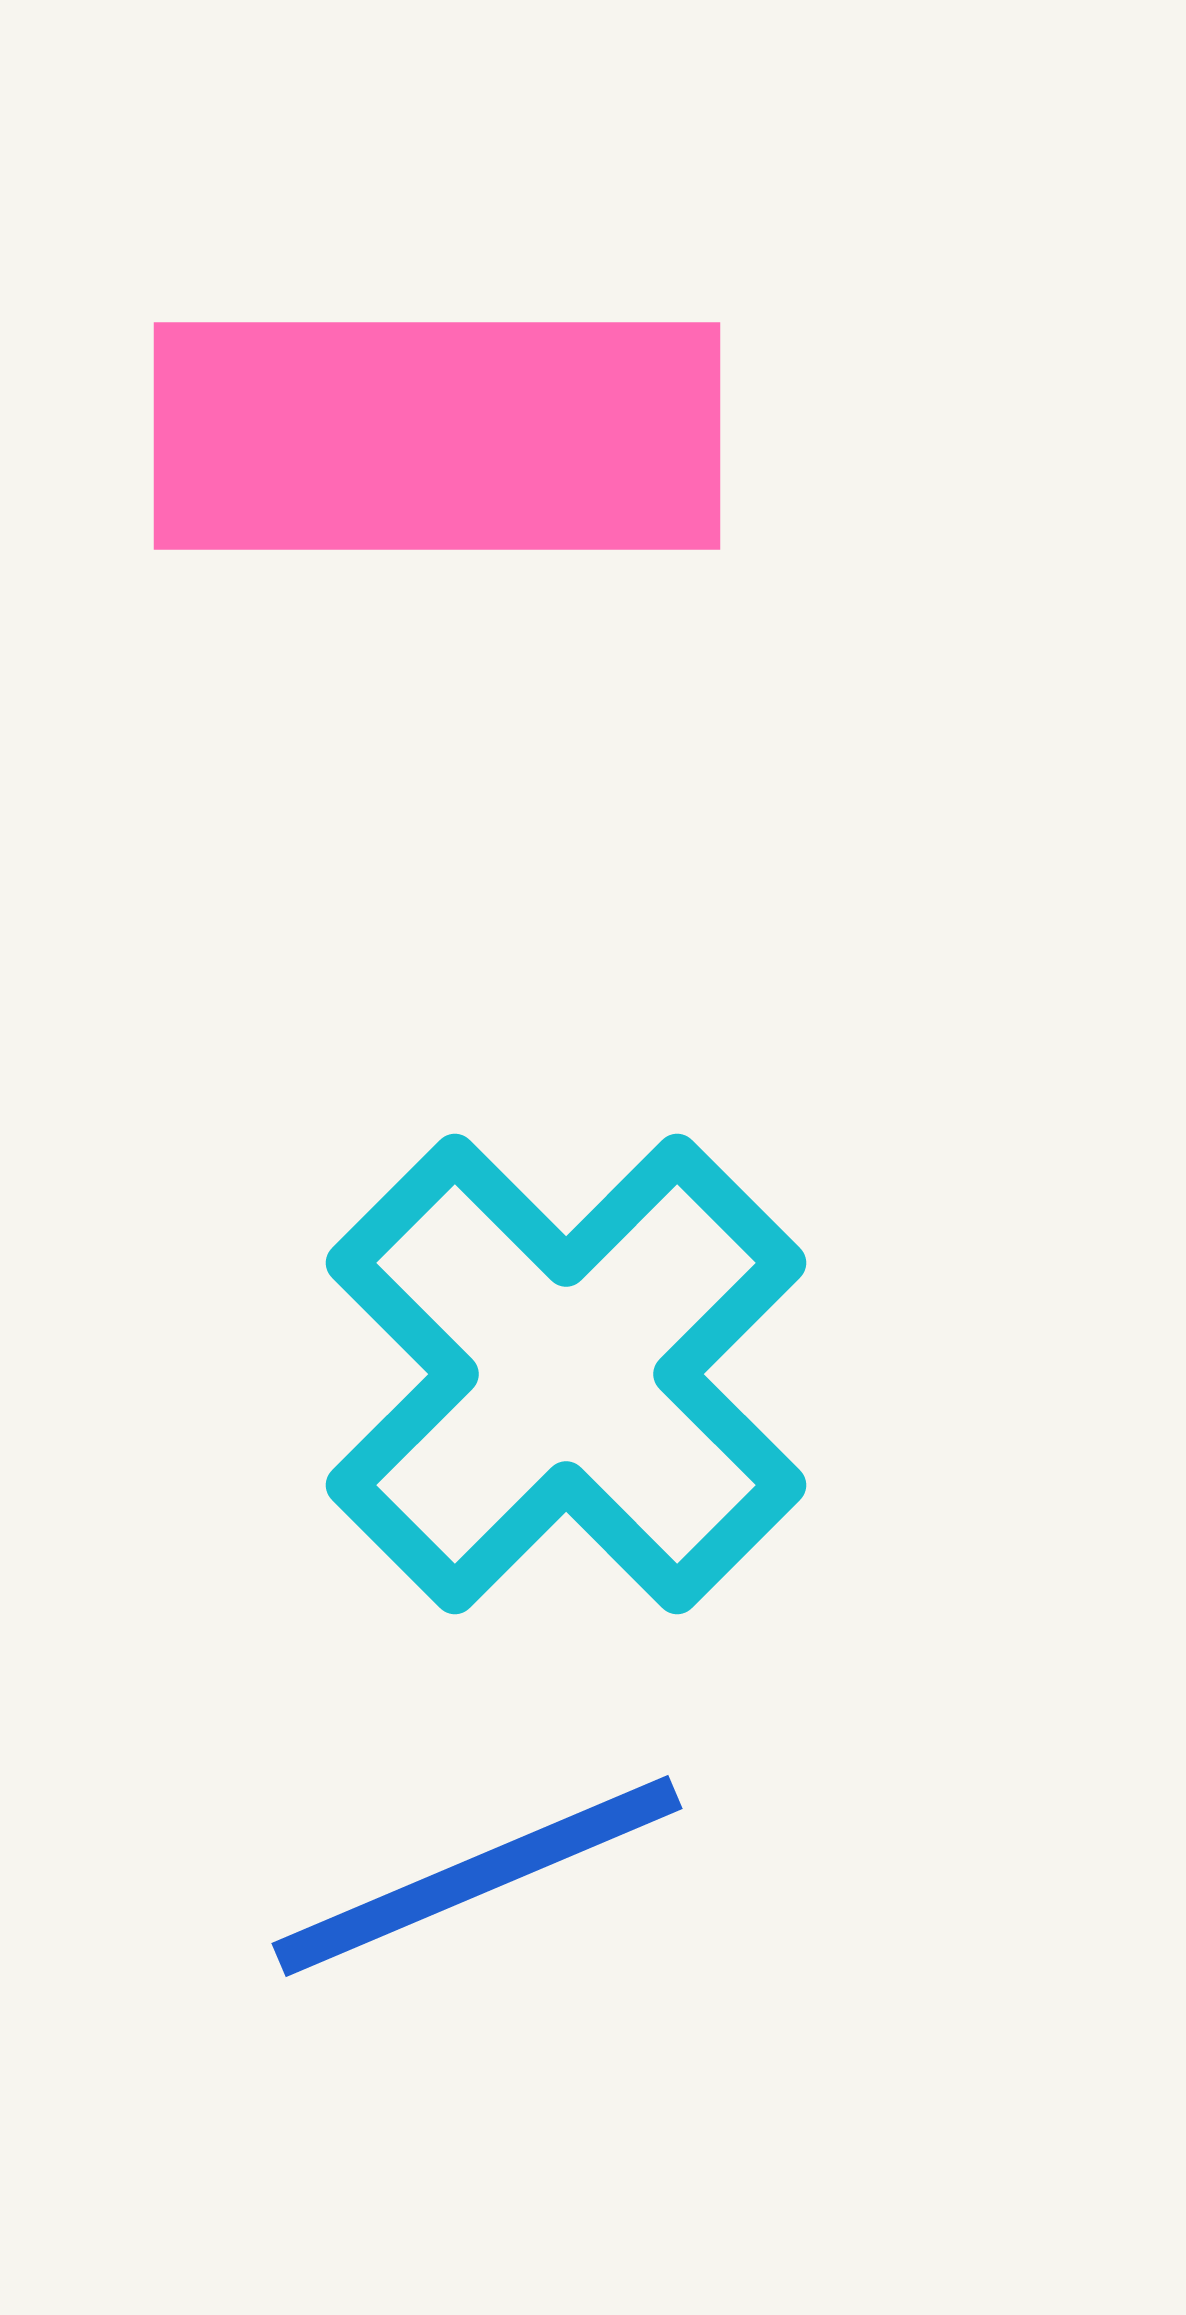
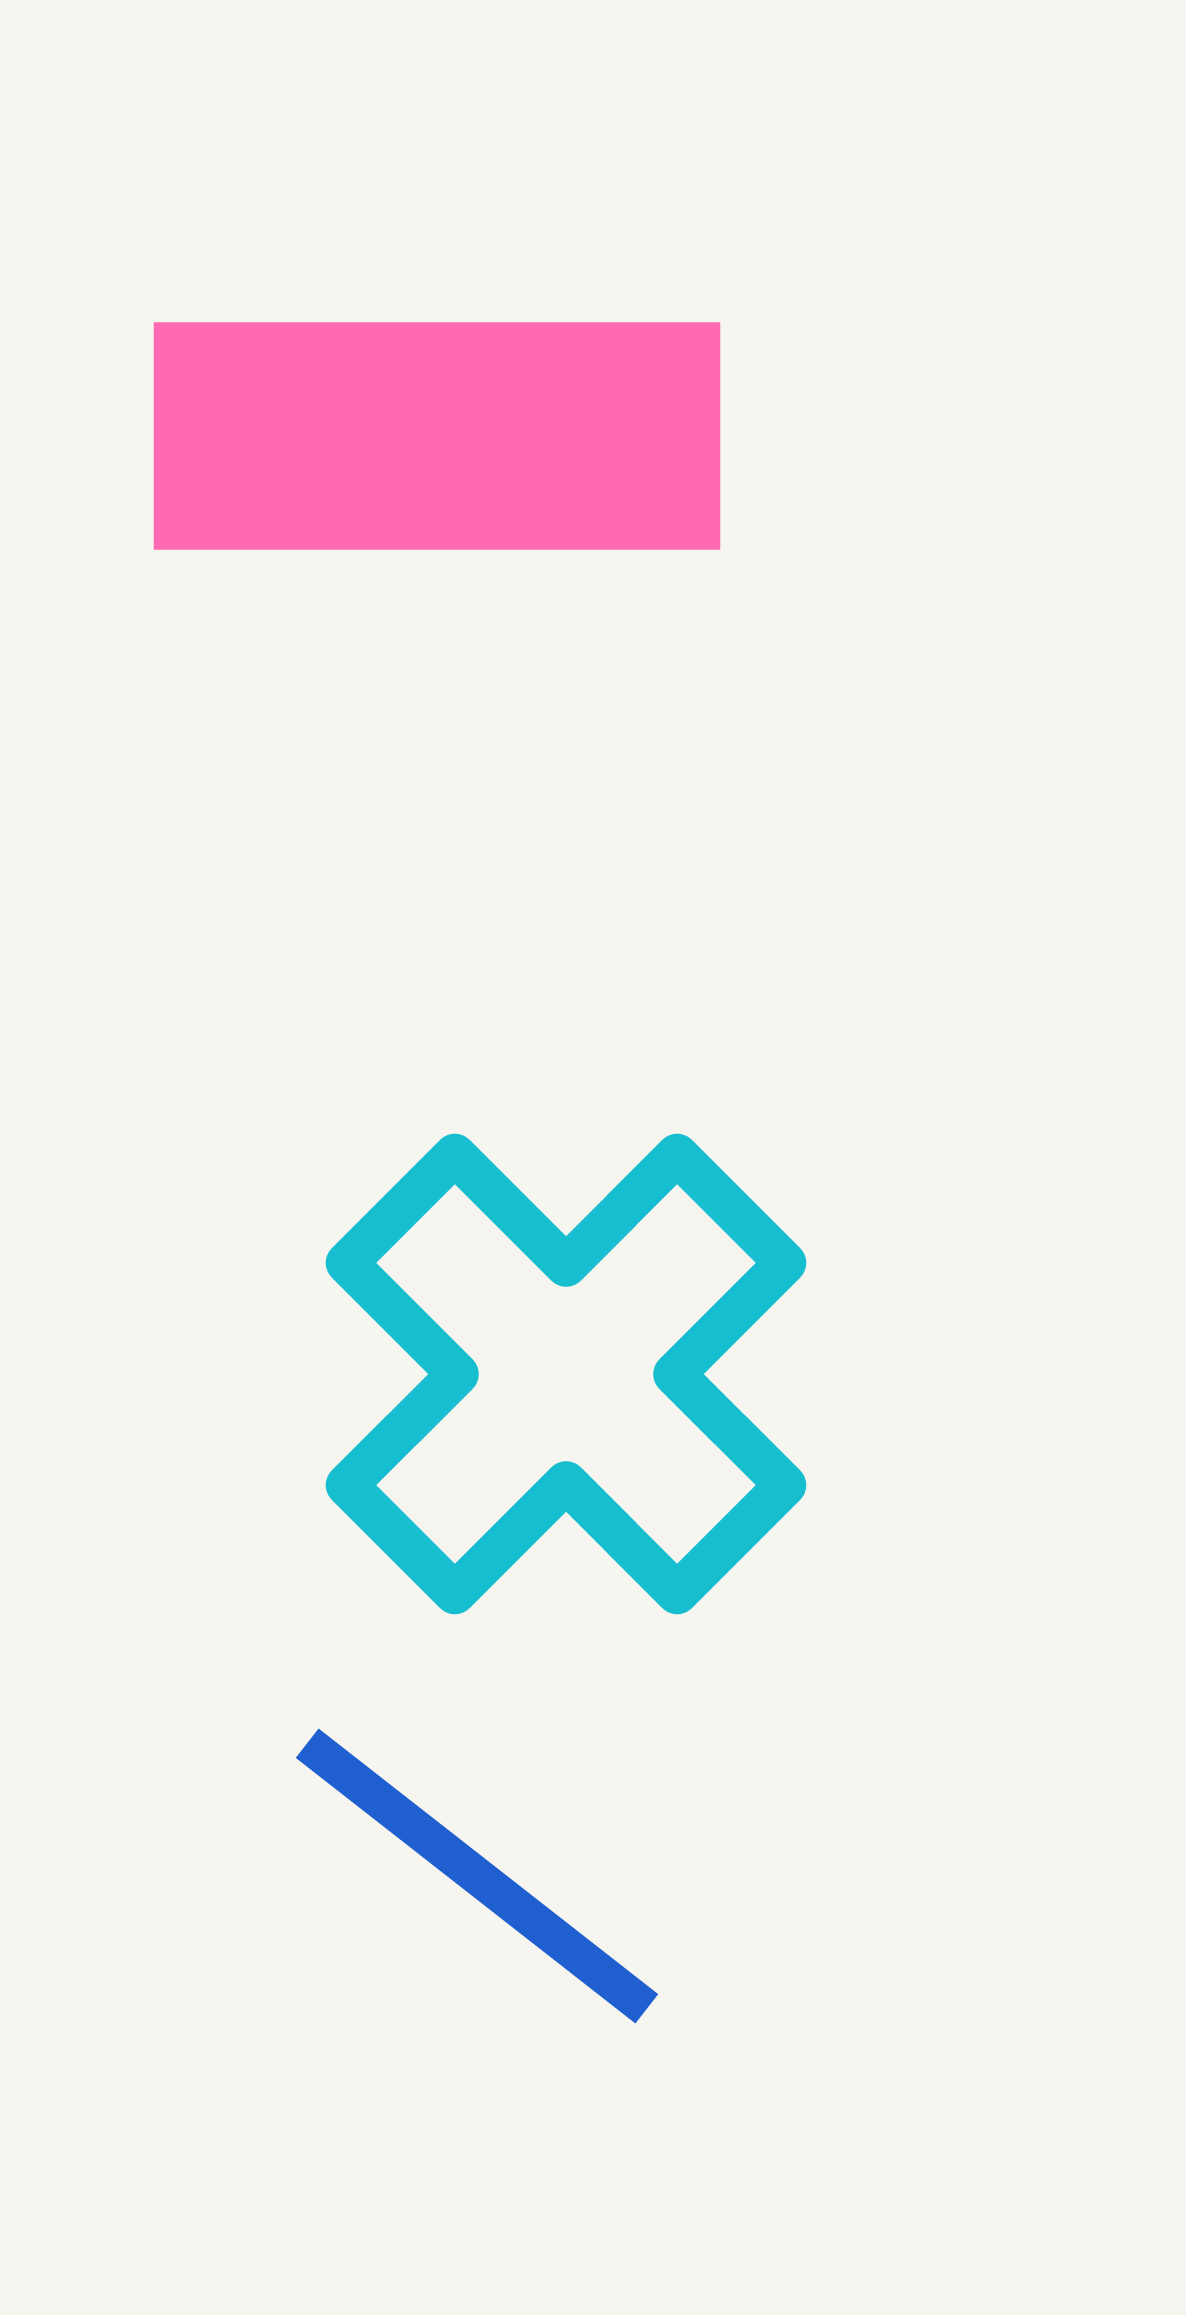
blue line: rotated 61 degrees clockwise
